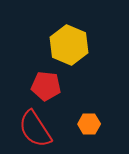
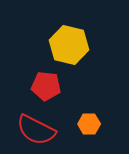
yellow hexagon: rotated 9 degrees counterclockwise
red semicircle: moved 1 px right, 1 px down; rotated 30 degrees counterclockwise
